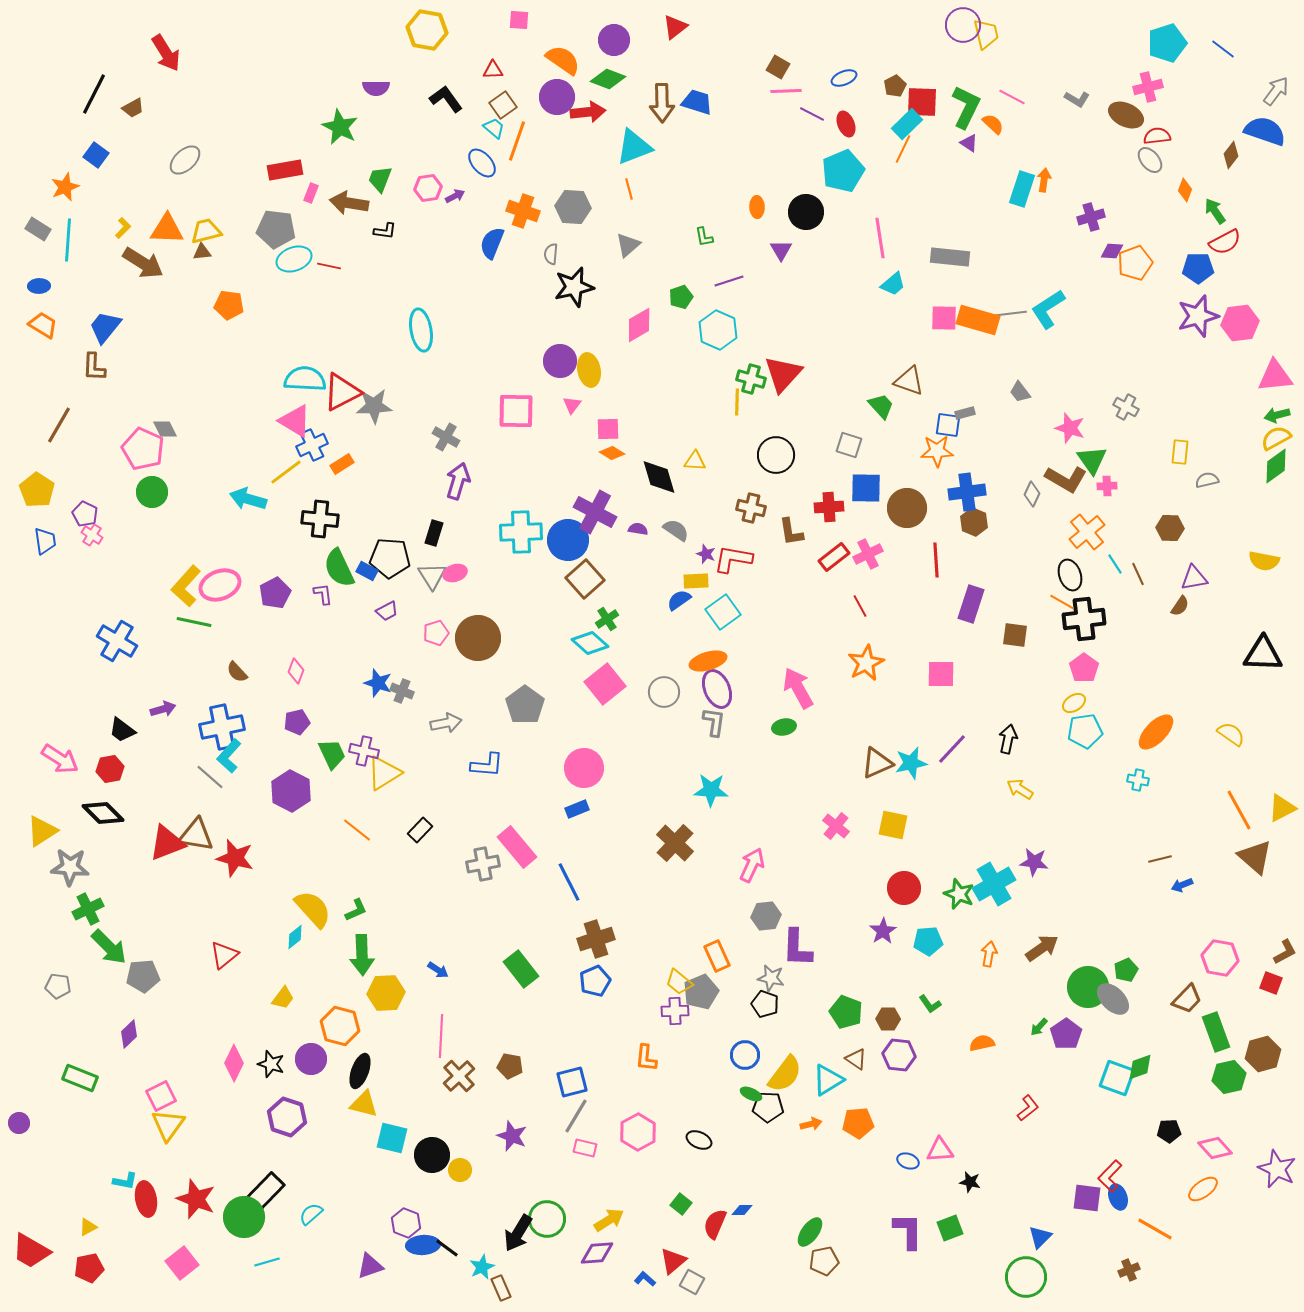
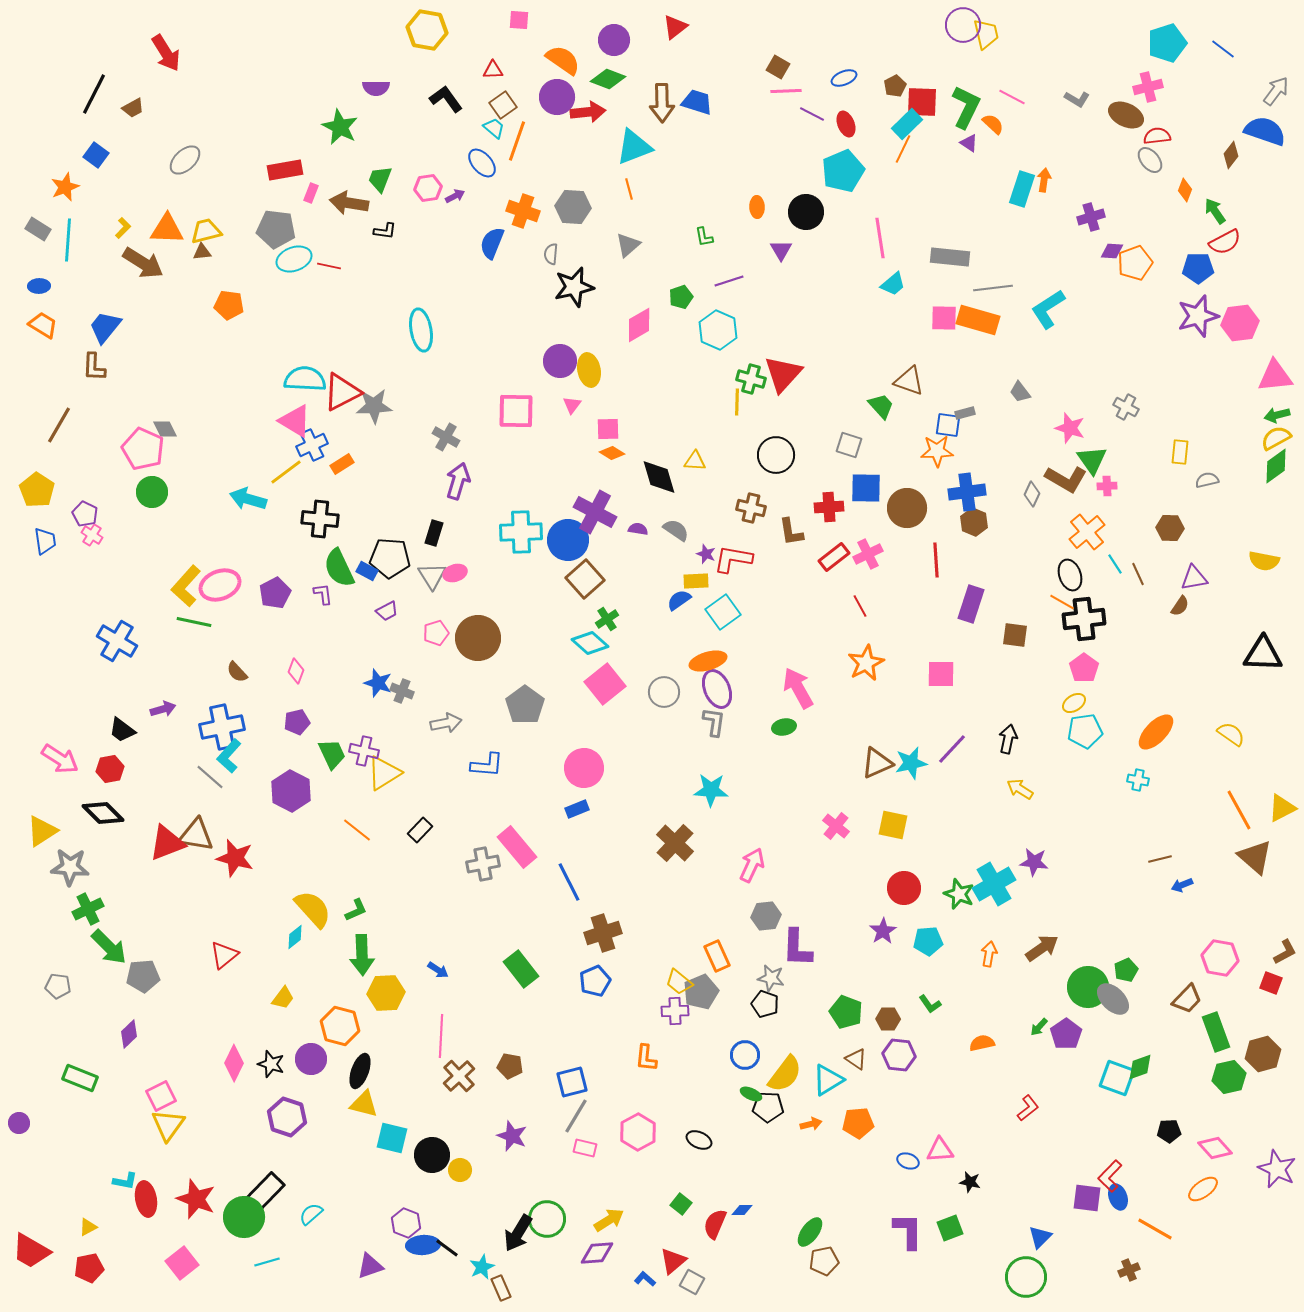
gray line at (1007, 314): moved 14 px left, 26 px up
brown cross at (596, 939): moved 7 px right, 6 px up
